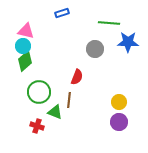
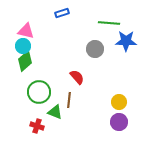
blue star: moved 2 px left, 1 px up
red semicircle: rotated 63 degrees counterclockwise
